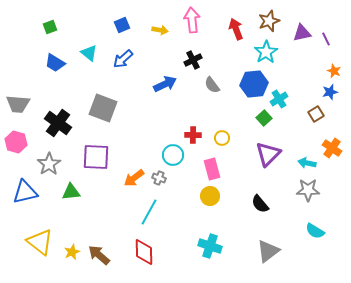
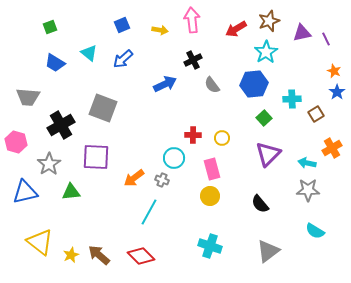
red arrow at (236, 29): rotated 100 degrees counterclockwise
blue star at (330, 92): moved 7 px right; rotated 21 degrees counterclockwise
cyan cross at (279, 99): moved 13 px right; rotated 30 degrees clockwise
gray trapezoid at (18, 104): moved 10 px right, 7 px up
black cross at (58, 123): moved 3 px right, 2 px down; rotated 24 degrees clockwise
orange cross at (332, 148): rotated 24 degrees clockwise
cyan circle at (173, 155): moved 1 px right, 3 px down
gray cross at (159, 178): moved 3 px right, 2 px down
yellow star at (72, 252): moved 1 px left, 3 px down
red diamond at (144, 252): moved 3 px left, 4 px down; rotated 44 degrees counterclockwise
